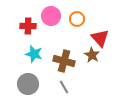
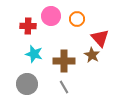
brown cross: rotated 15 degrees counterclockwise
gray circle: moved 1 px left
